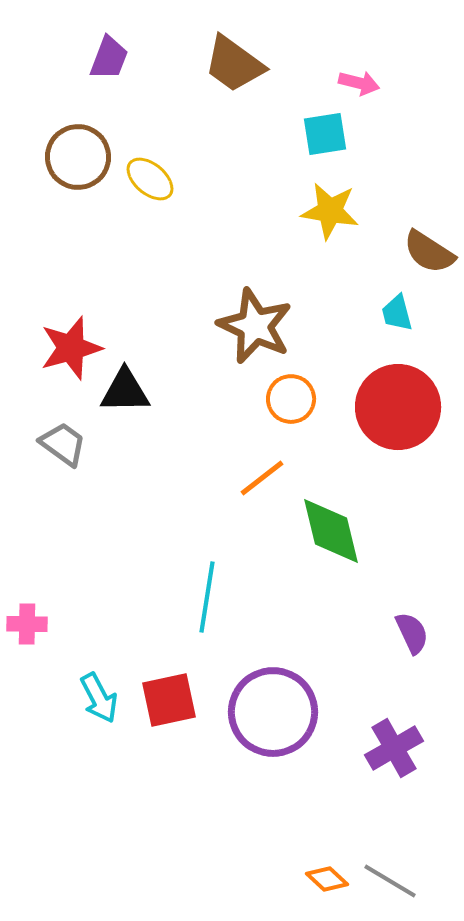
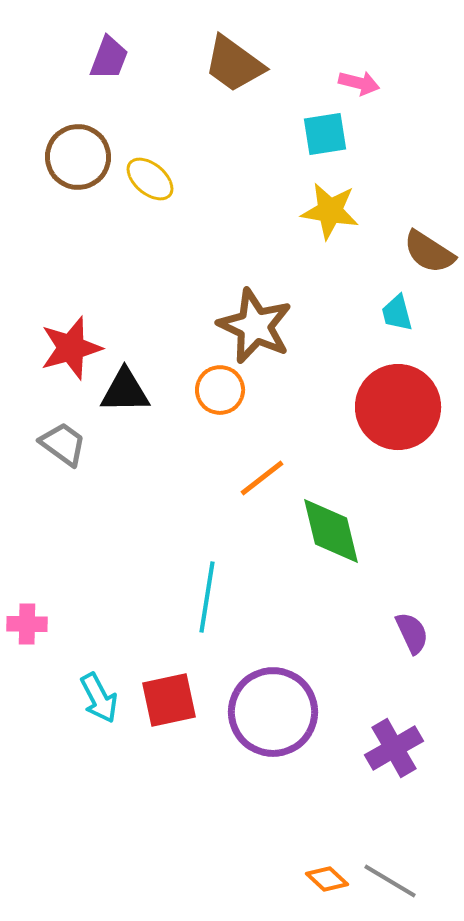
orange circle: moved 71 px left, 9 px up
